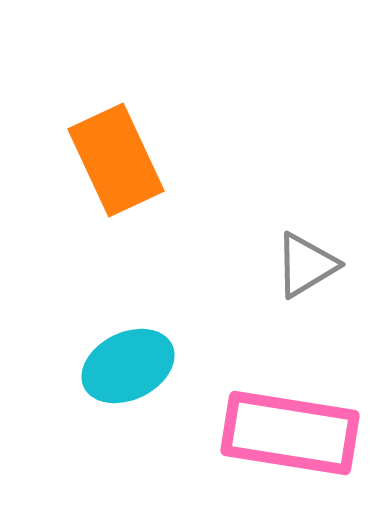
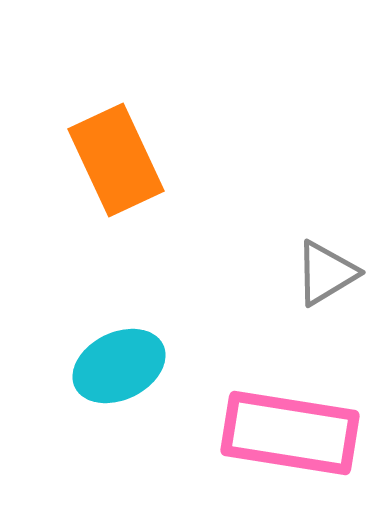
gray triangle: moved 20 px right, 8 px down
cyan ellipse: moved 9 px left
